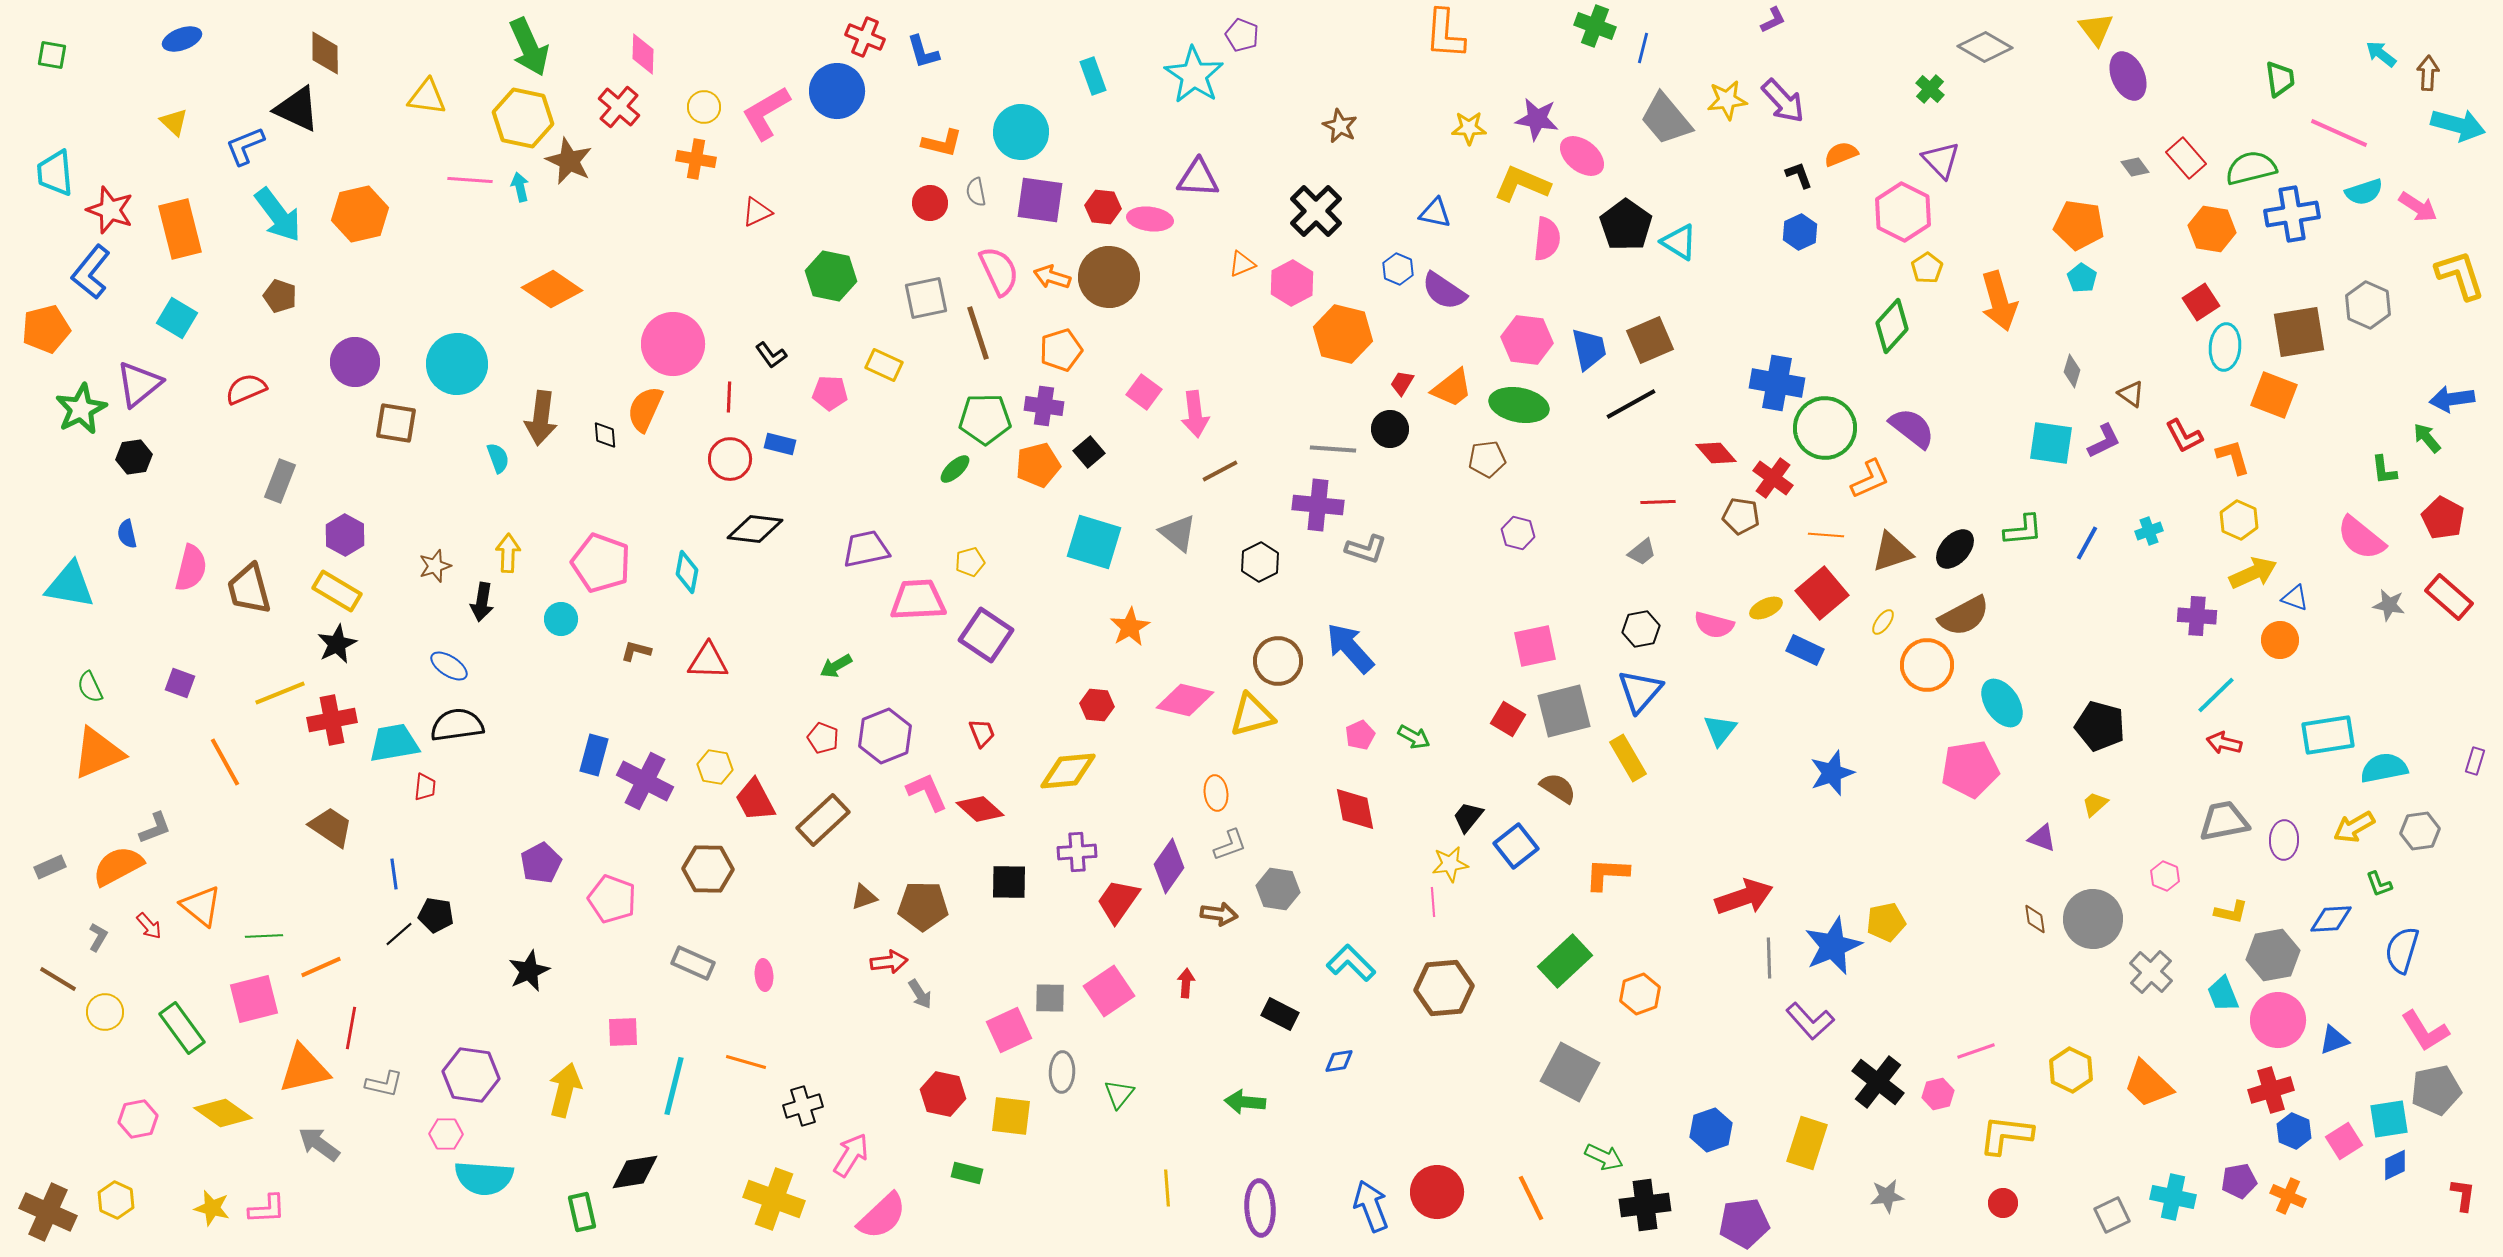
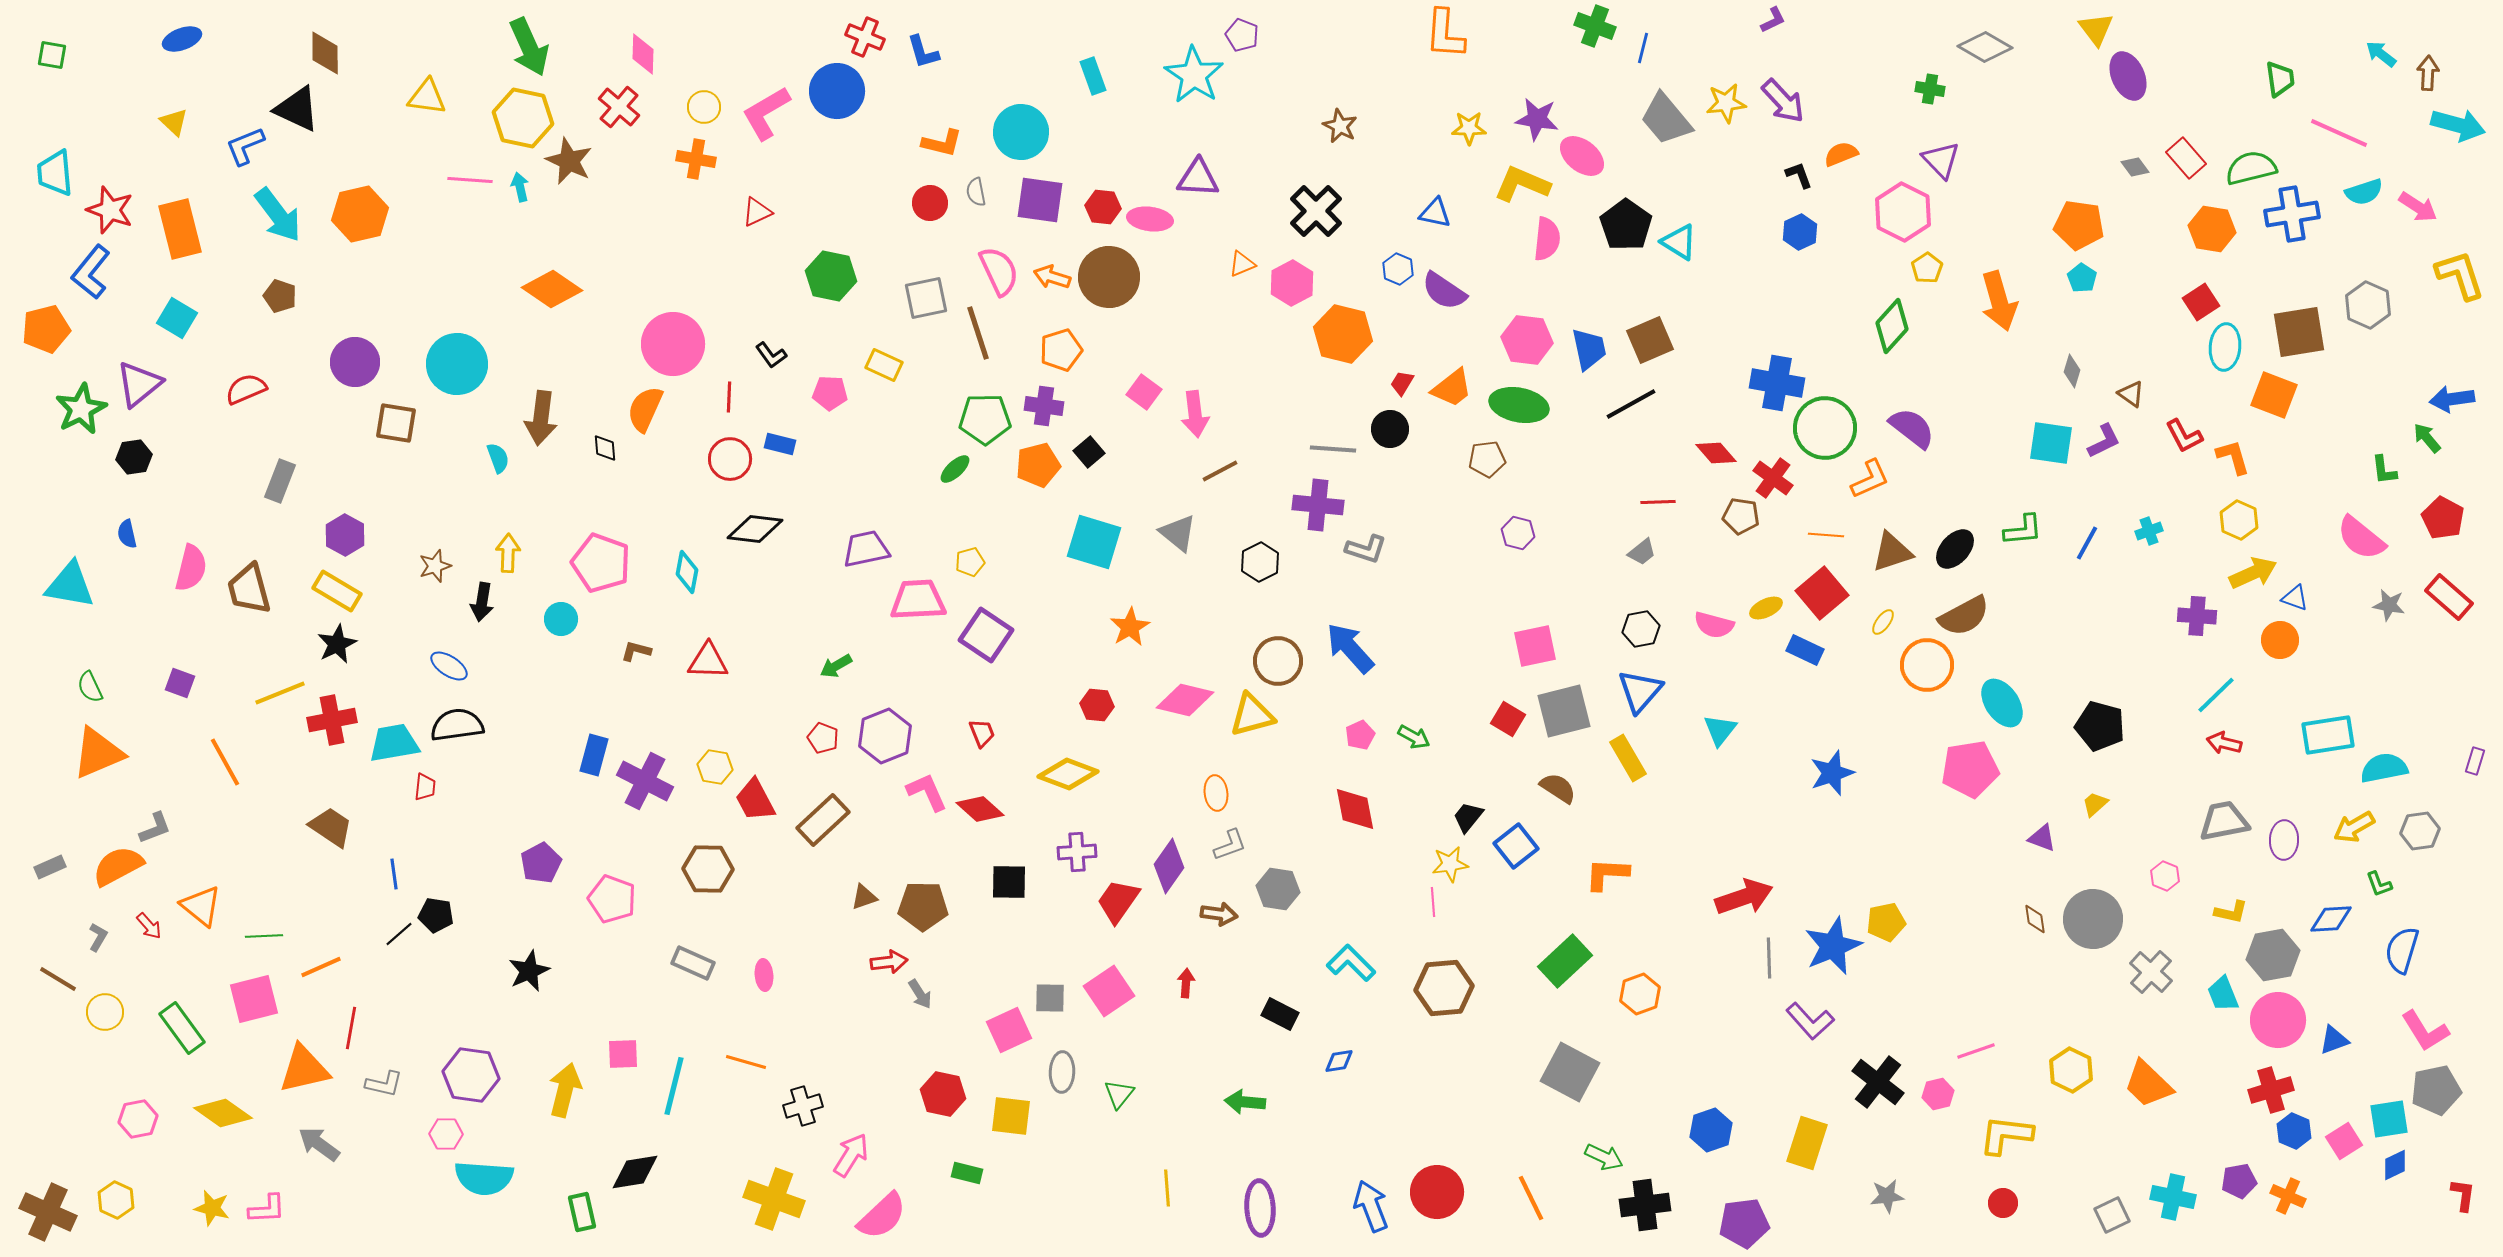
green cross at (1930, 89): rotated 32 degrees counterclockwise
yellow star at (1727, 100): moved 1 px left, 3 px down
black diamond at (605, 435): moved 13 px down
yellow diamond at (1068, 771): moved 3 px down; rotated 26 degrees clockwise
pink square at (623, 1032): moved 22 px down
